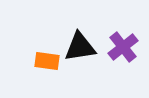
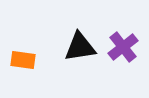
orange rectangle: moved 24 px left, 1 px up
